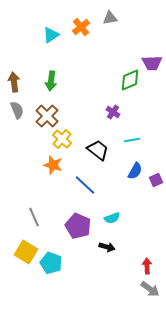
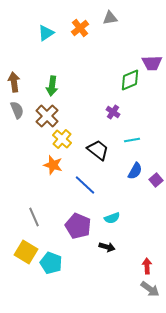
orange cross: moved 1 px left, 1 px down
cyan triangle: moved 5 px left, 2 px up
green arrow: moved 1 px right, 5 px down
purple square: rotated 16 degrees counterclockwise
